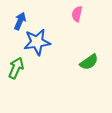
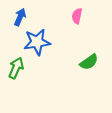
pink semicircle: moved 2 px down
blue arrow: moved 4 px up
